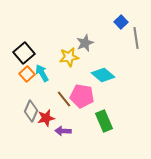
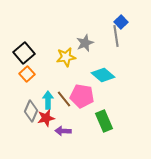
gray line: moved 20 px left, 2 px up
yellow star: moved 3 px left
cyan arrow: moved 6 px right, 27 px down; rotated 30 degrees clockwise
